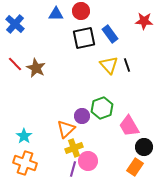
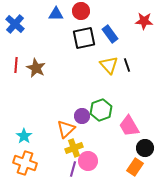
red line: moved 1 px right, 1 px down; rotated 49 degrees clockwise
green hexagon: moved 1 px left, 2 px down
black circle: moved 1 px right, 1 px down
